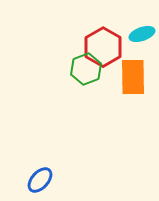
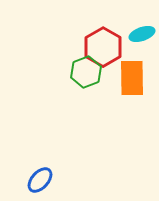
green hexagon: moved 3 px down
orange rectangle: moved 1 px left, 1 px down
